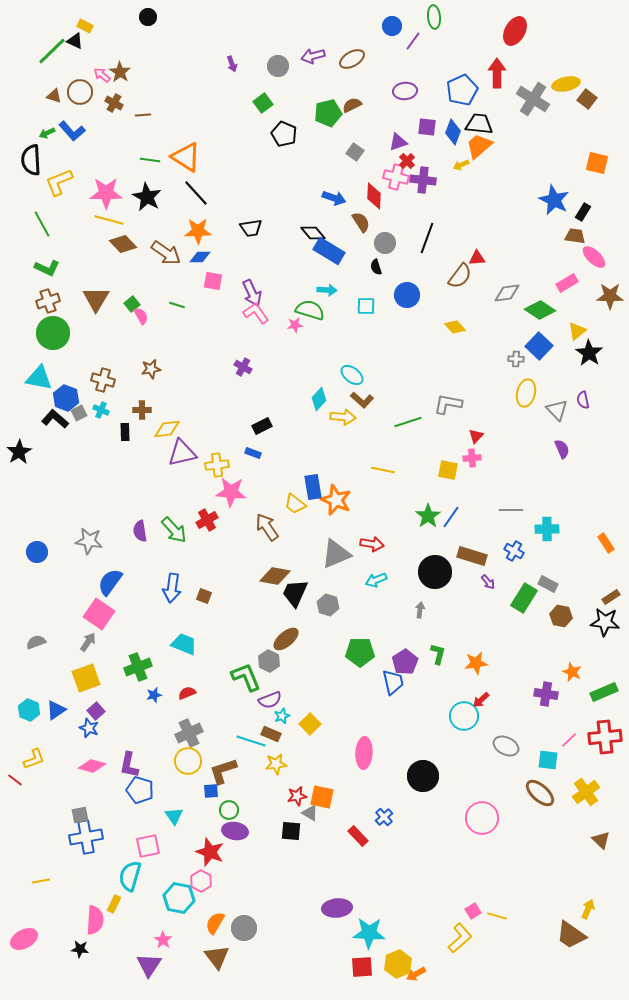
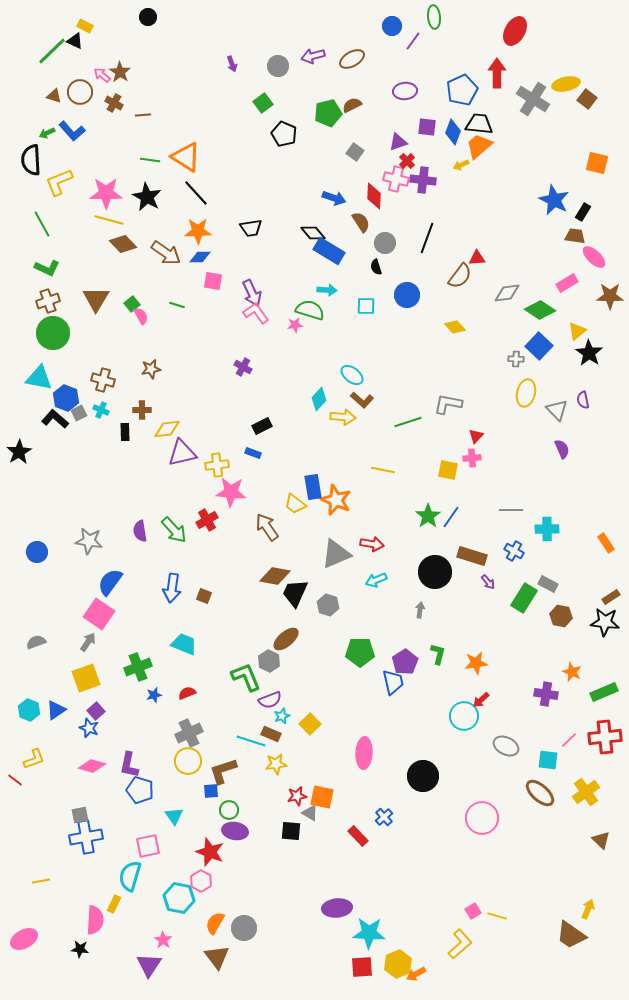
pink cross at (396, 177): moved 2 px down
yellow L-shape at (460, 938): moved 6 px down
